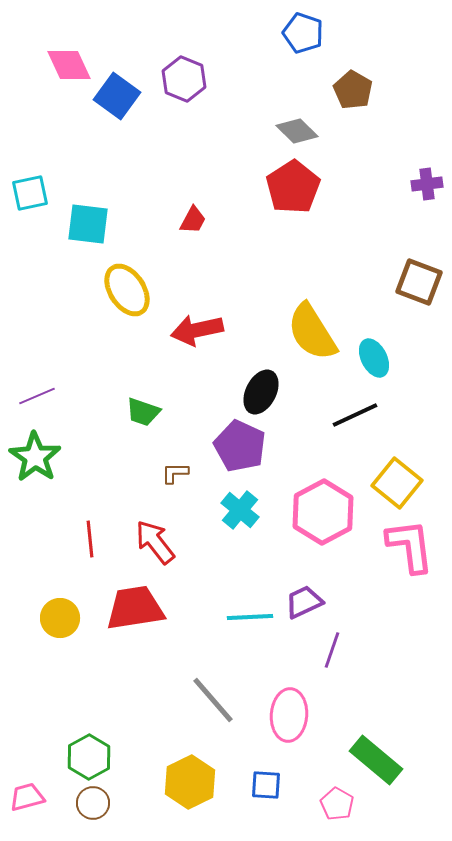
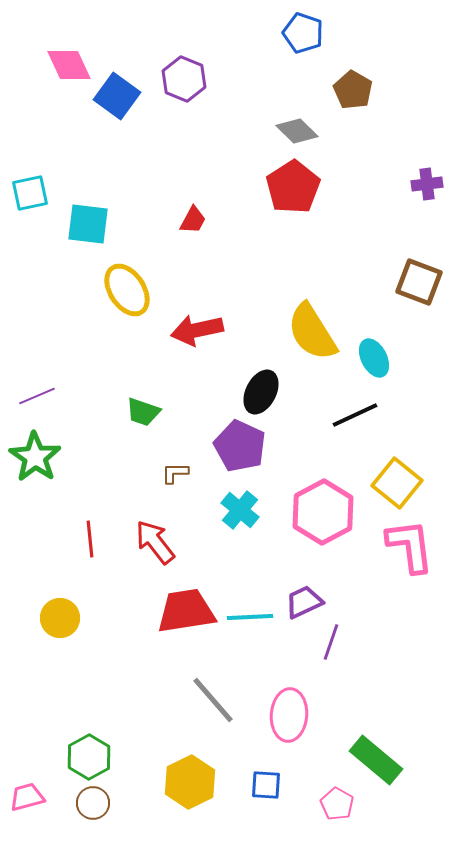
red trapezoid at (135, 608): moved 51 px right, 3 px down
purple line at (332, 650): moved 1 px left, 8 px up
